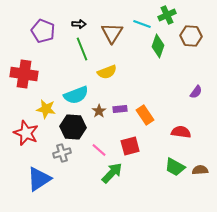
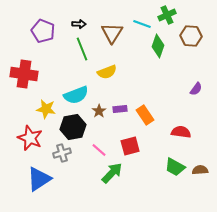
purple semicircle: moved 3 px up
black hexagon: rotated 15 degrees counterclockwise
red star: moved 4 px right, 5 px down
